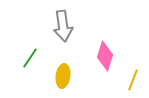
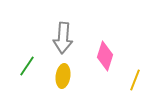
gray arrow: moved 12 px down; rotated 12 degrees clockwise
green line: moved 3 px left, 8 px down
yellow line: moved 2 px right
